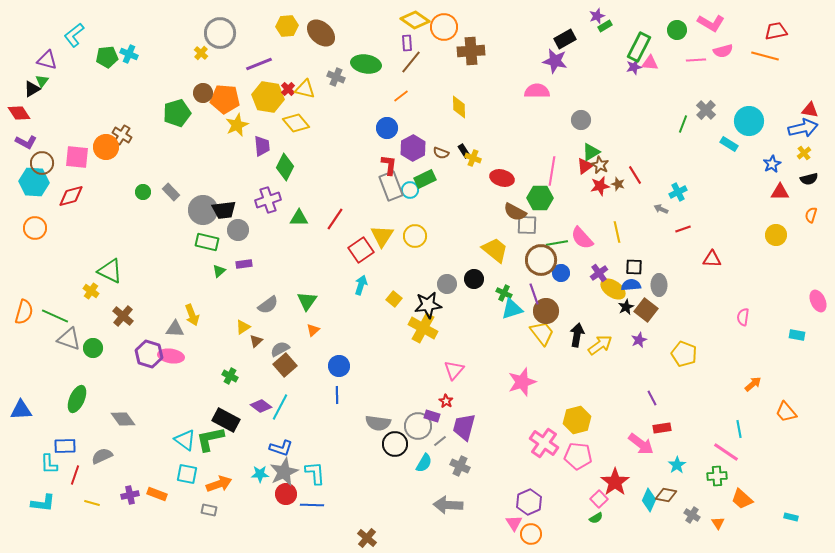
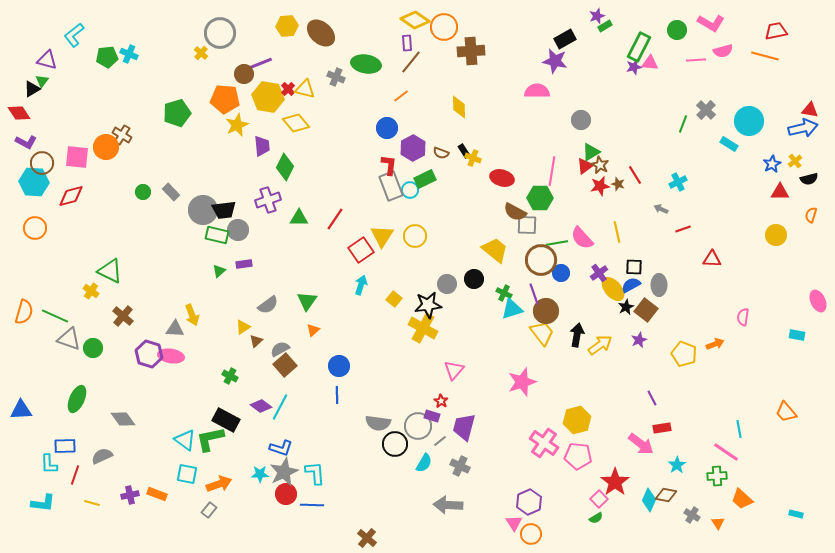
brown circle at (203, 93): moved 41 px right, 19 px up
yellow cross at (804, 153): moved 9 px left, 8 px down
cyan cross at (678, 192): moved 10 px up
green rectangle at (207, 242): moved 10 px right, 7 px up
blue semicircle at (631, 285): rotated 24 degrees counterclockwise
yellow ellipse at (613, 289): rotated 15 degrees clockwise
orange arrow at (753, 384): moved 38 px left, 40 px up; rotated 18 degrees clockwise
red star at (446, 401): moved 5 px left
gray rectangle at (209, 510): rotated 63 degrees counterclockwise
cyan rectangle at (791, 517): moved 5 px right, 3 px up
